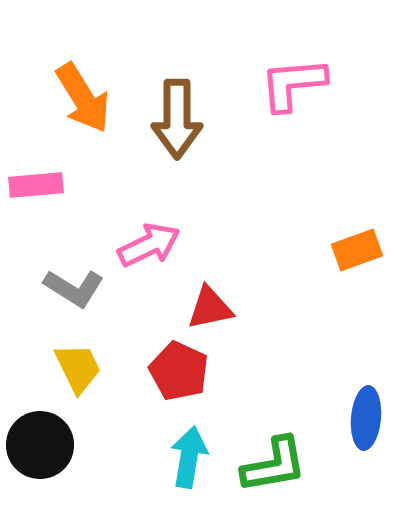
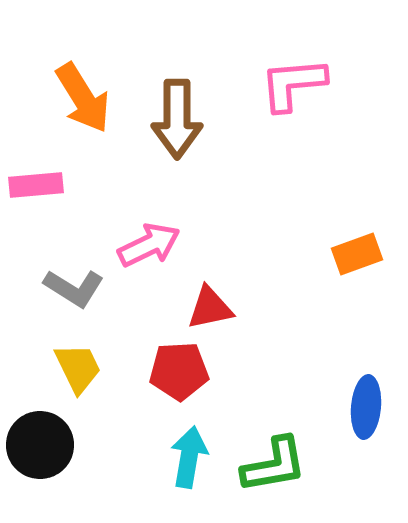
orange rectangle: moved 4 px down
red pentagon: rotated 28 degrees counterclockwise
blue ellipse: moved 11 px up
